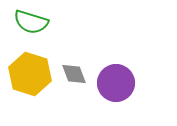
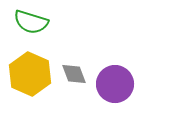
yellow hexagon: rotated 6 degrees clockwise
purple circle: moved 1 px left, 1 px down
